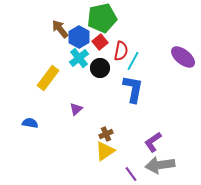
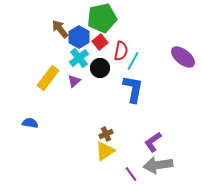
purple triangle: moved 2 px left, 28 px up
gray arrow: moved 2 px left
